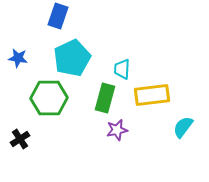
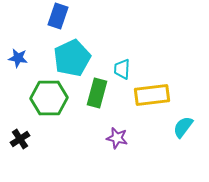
green rectangle: moved 8 px left, 5 px up
purple star: moved 8 px down; rotated 25 degrees clockwise
